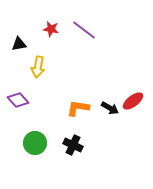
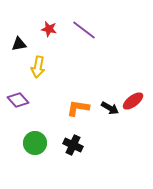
red star: moved 2 px left
